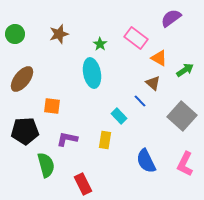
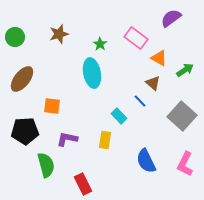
green circle: moved 3 px down
